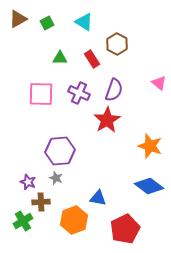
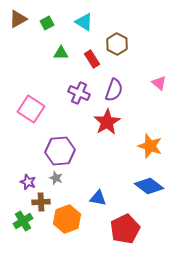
green triangle: moved 1 px right, 5 px up
pink square: moved 10 px left, 15 px down; rotated 32 degrees clockwise
red star: moved 2 px down
orange hexagon: moved 7 px left, 1 px up
